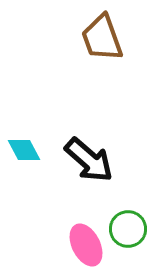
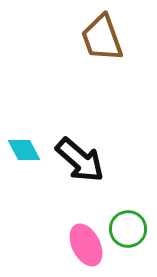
black arrow: moved 9 px left
